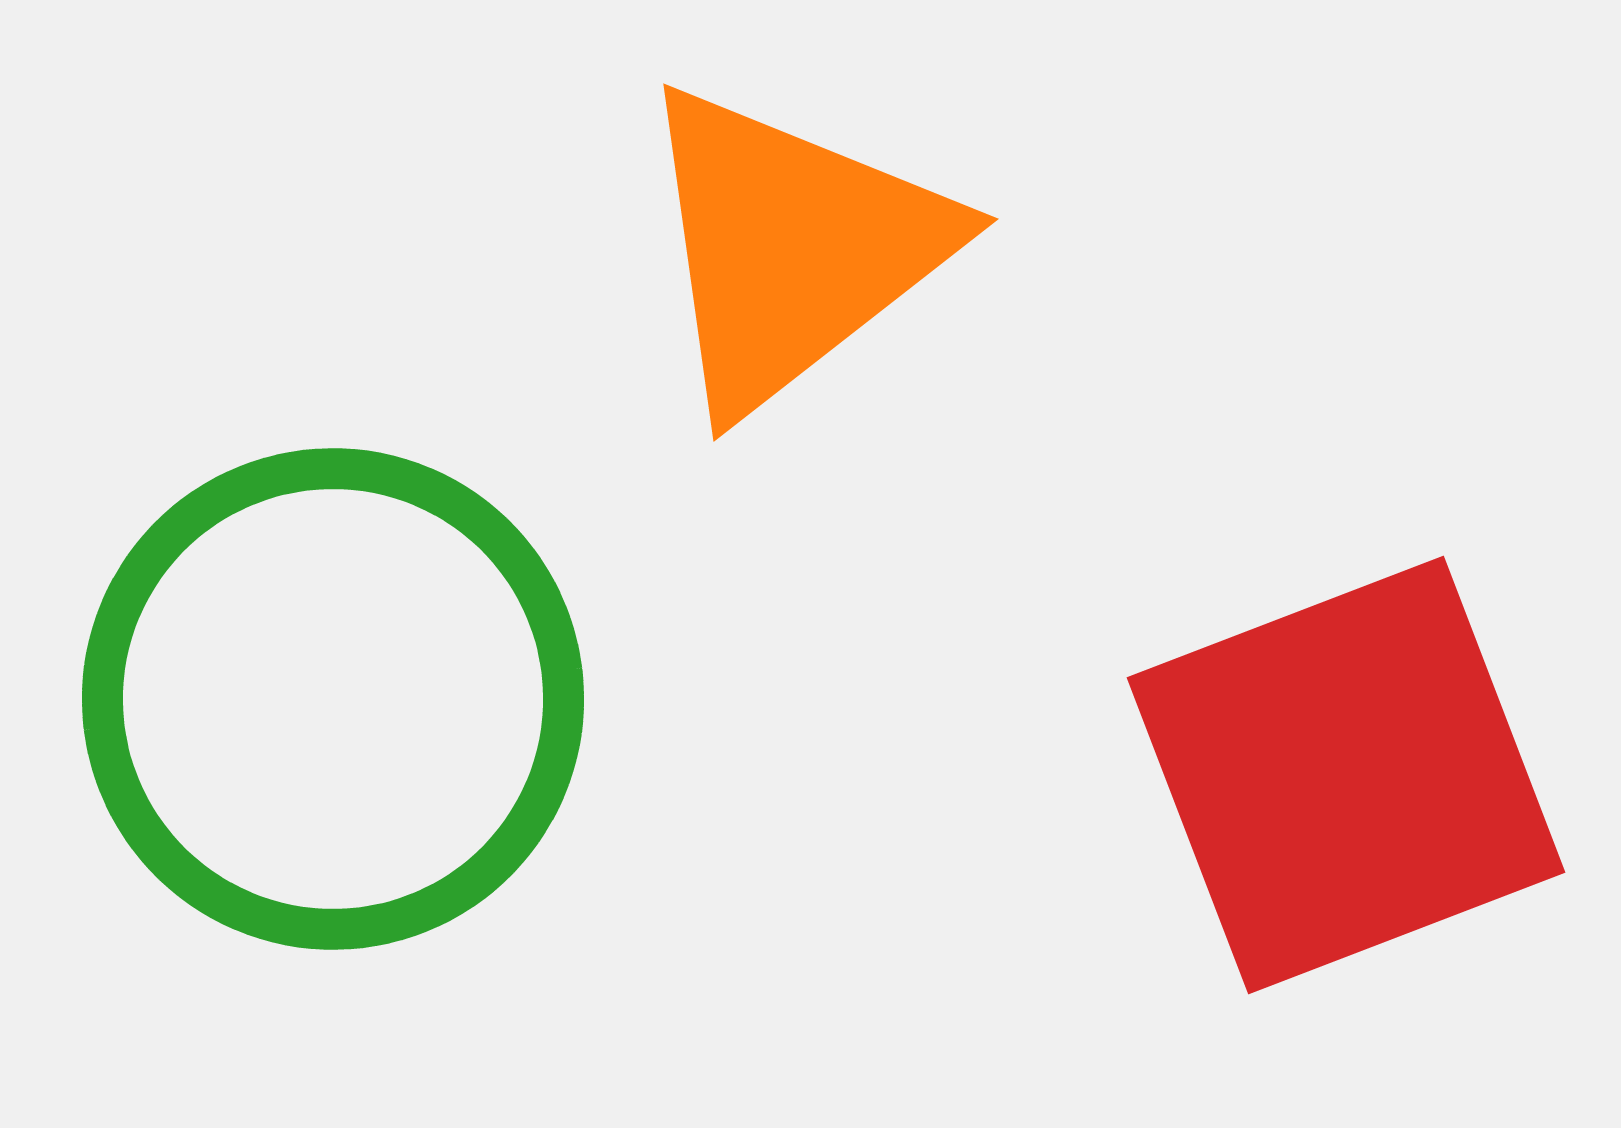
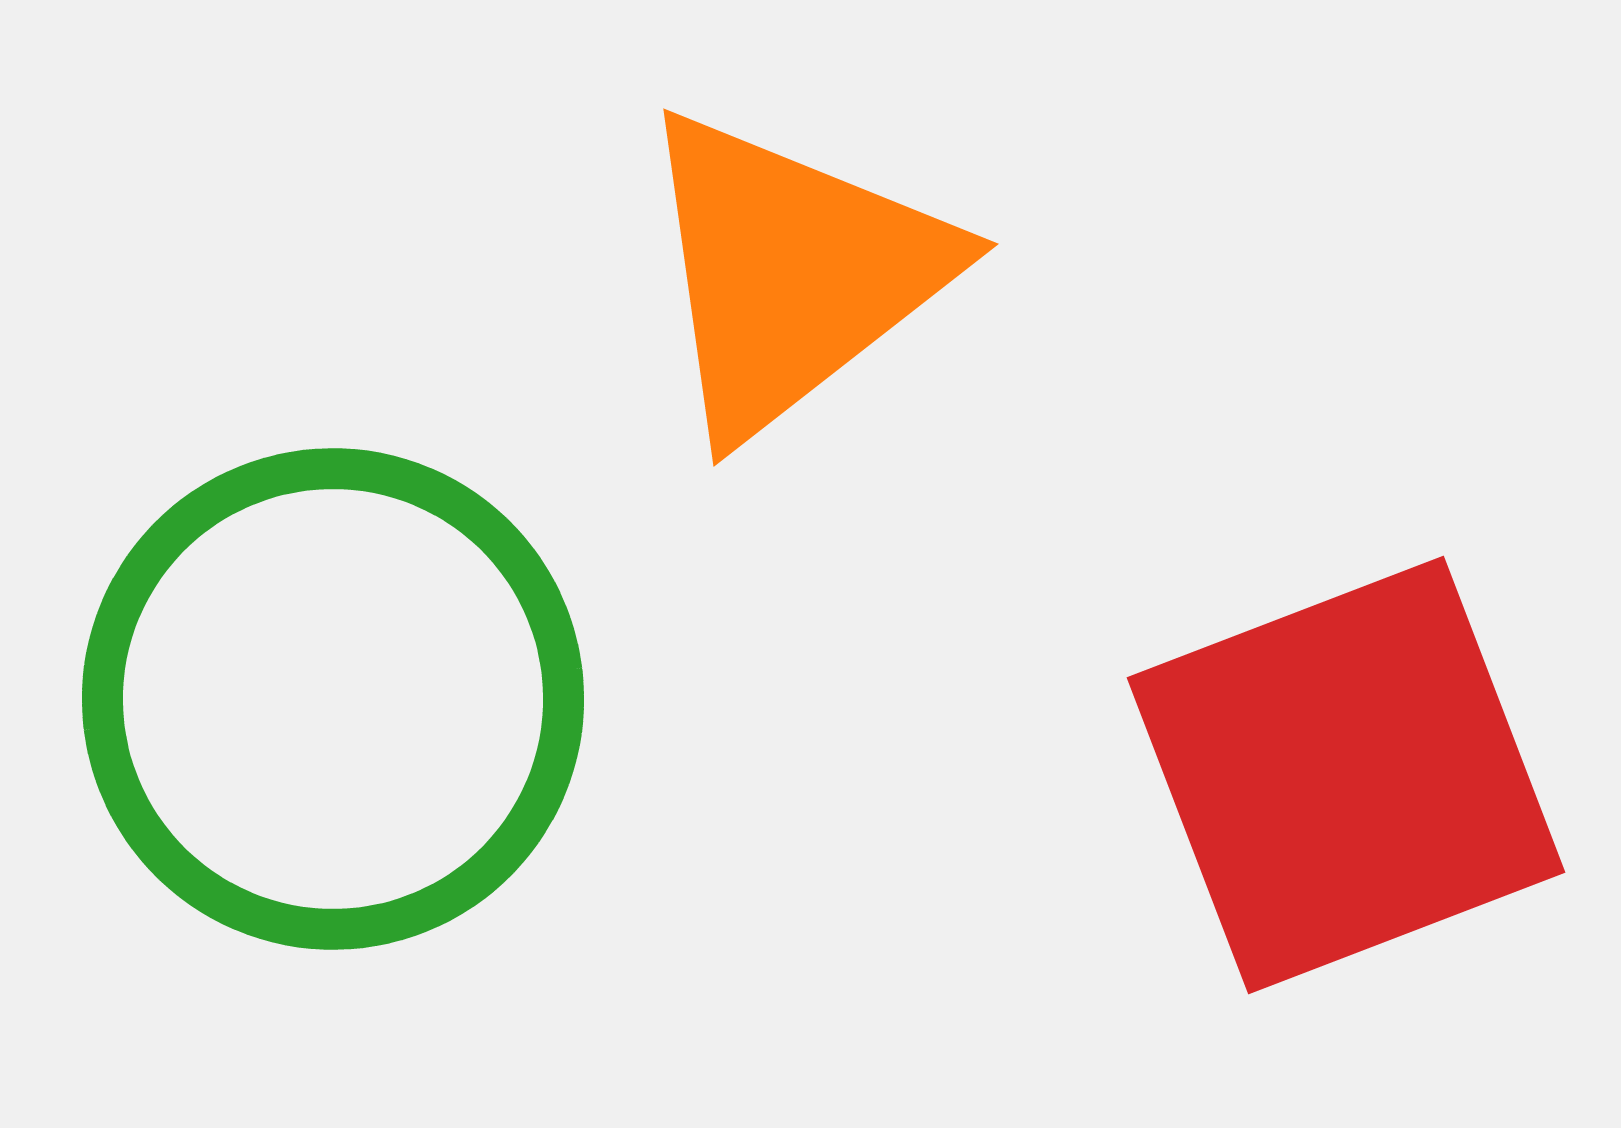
orange triangle: moved 25 px down
